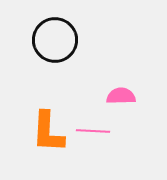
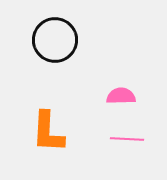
pink line: moved 34 px right, 8 px down
